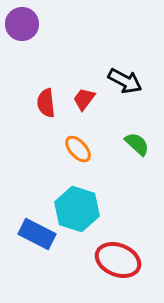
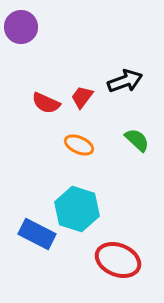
purple circle: moved 1 px left, 3 px down
black arrow: rotated 48 degrees counterclockwise
red trapezoid: moved 2 px left, 2 px up
red semicircle: rotated 60 degrees counterclockwise
green semicircle: moved 4 px up
orange ellipse: moved 1 px right, 4 px up; rotated 24 degrees counterclockwise
